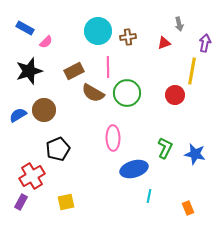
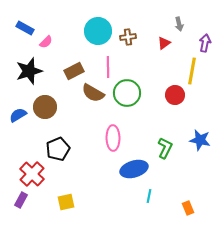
red triangle: rotated 16 degrees counterclockwise
brown circle: moved 1 px right, 3 px up
blue star: moved 5 px right, 14 px up
red cross: moved 2 px up; rotated 15 degrees counterclockwise
purple rectangle: moved 2 px up
